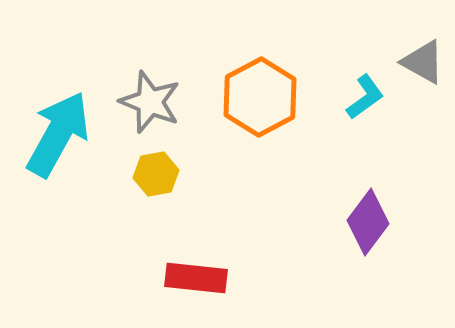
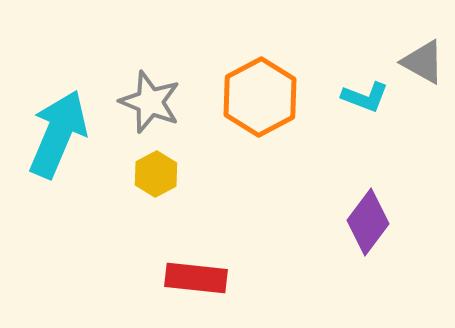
cyan L-shape: rotated 57 degrees clockwise
cyan arrow: rotated 6 degrees counterclockwise
yellow hexagon: rotated 18 degrees counterclockwise
